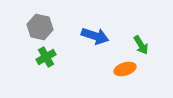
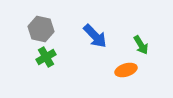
gray hexagon: moved 1 px right, 2 px down
blue arrow: rotated 28 degrees clockwise
orange ellipse: moved 1 px right, 1 px down
